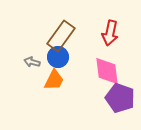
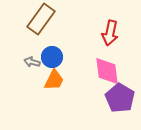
brown rectangle: moved 20 px left, 17 px up
blue circle: moved 6 px left
purple pentagon: rotated 12 degrees clockwise
